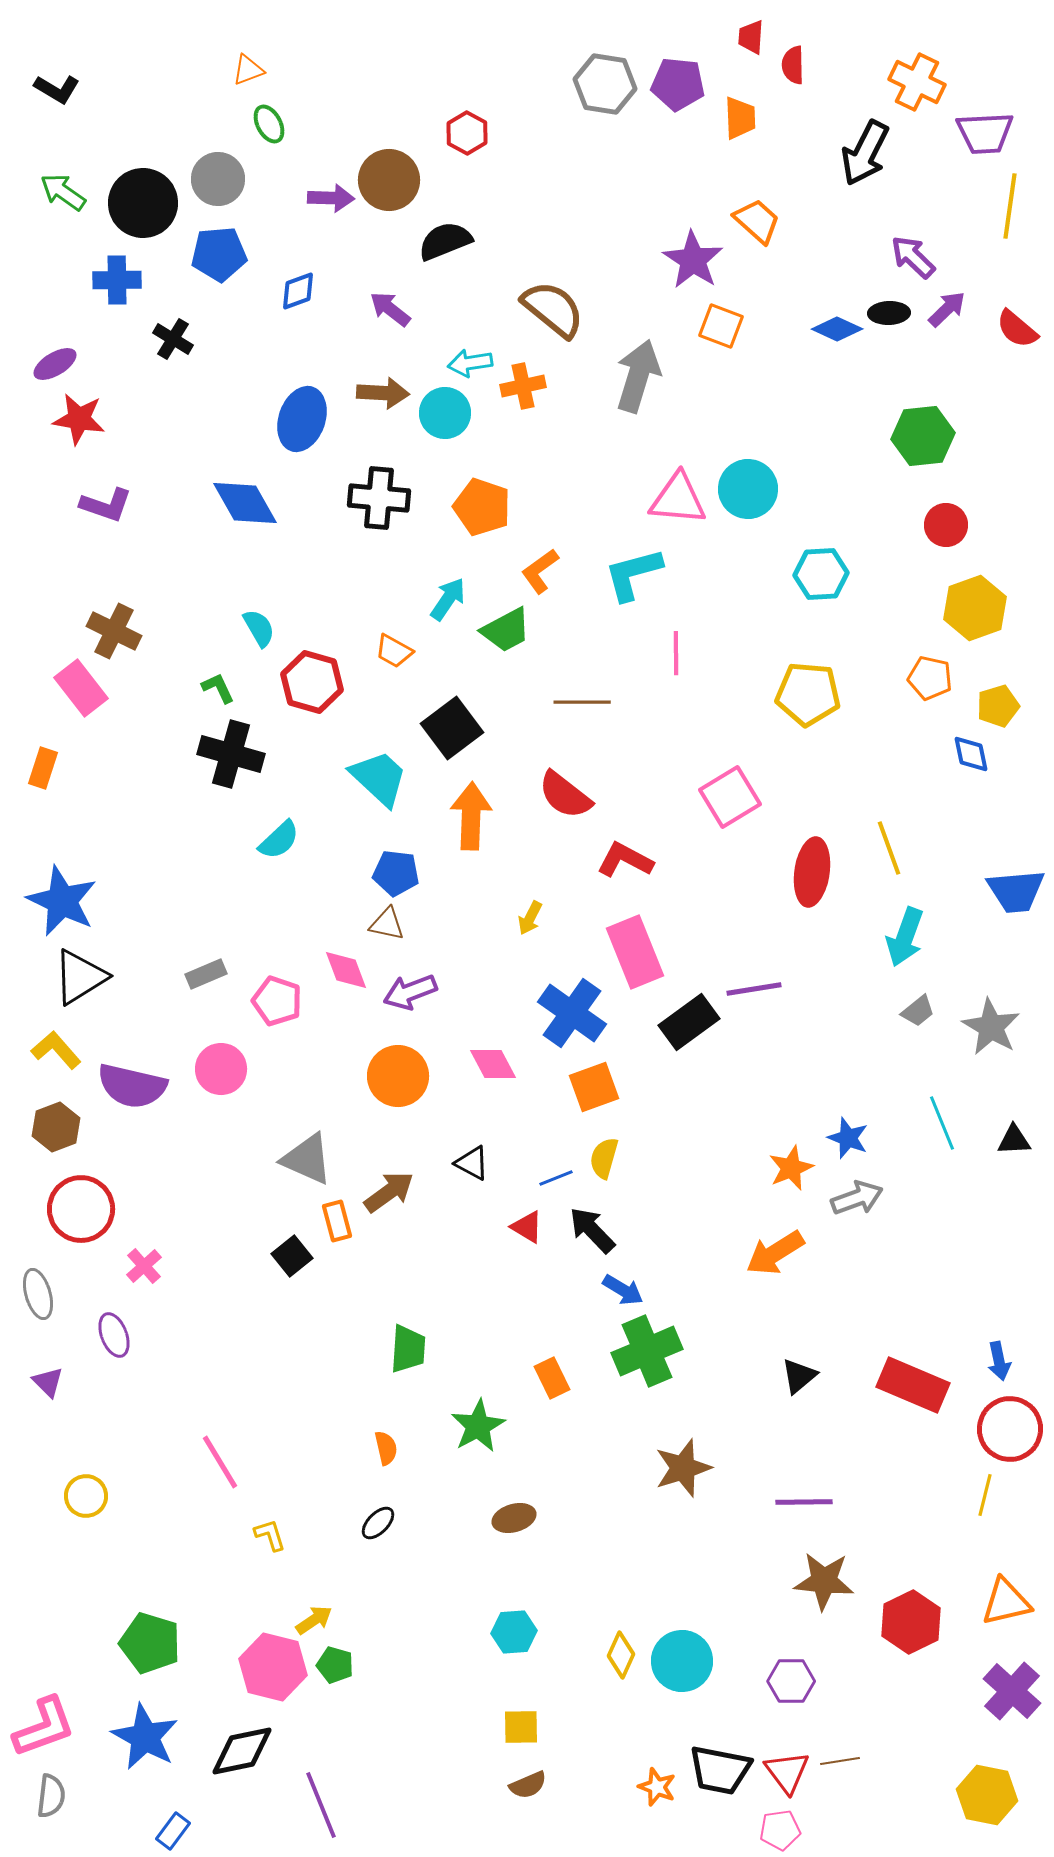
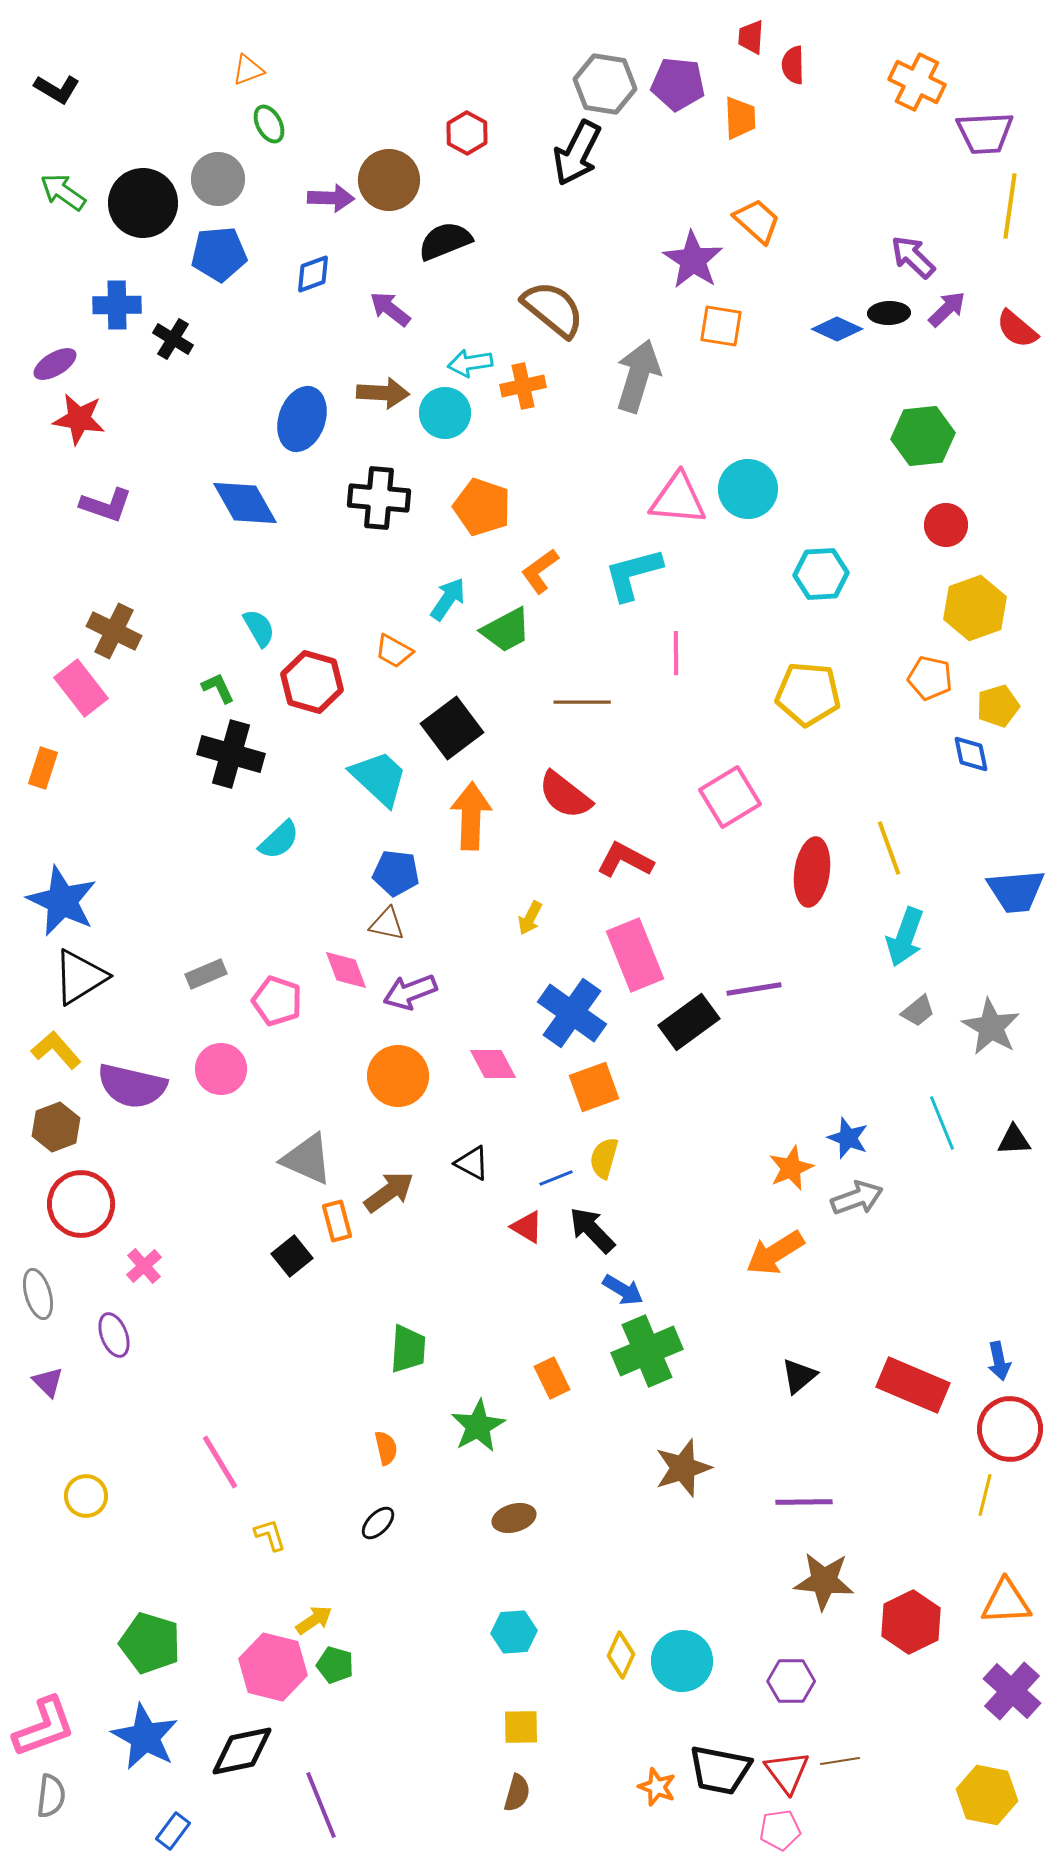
black arrow at (865, 153): moved 288 px left
blue cross at (117, 280): moved 25 px down
blue diamond at (298, 291): moved 15 px right, 17 px up
orange square at (721, 326): rotated 12 degrees counterclockwise
pink rectangle at (635, 952): moved 3 px down
red circle at (81, 1209): moved 5 px up
orange triangle at (1006, 1602): rotated 10 degrees clockwise
brown semicircle at (528, 1785): moved 11 px left, 8 px down; rotated 51 degrees counterclockwise
